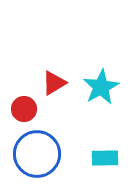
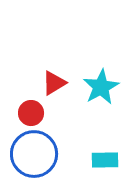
red circle: moved 7 px right, 4 px down
blue circle: moved 3 px left
cyan rectangle: moved 2 px down
